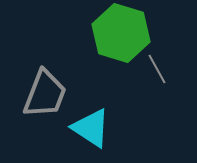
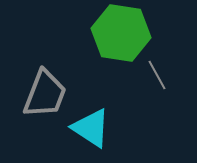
green hexagon: rotated 8 degrees counterclockwise
gray line: moved 6 px down
